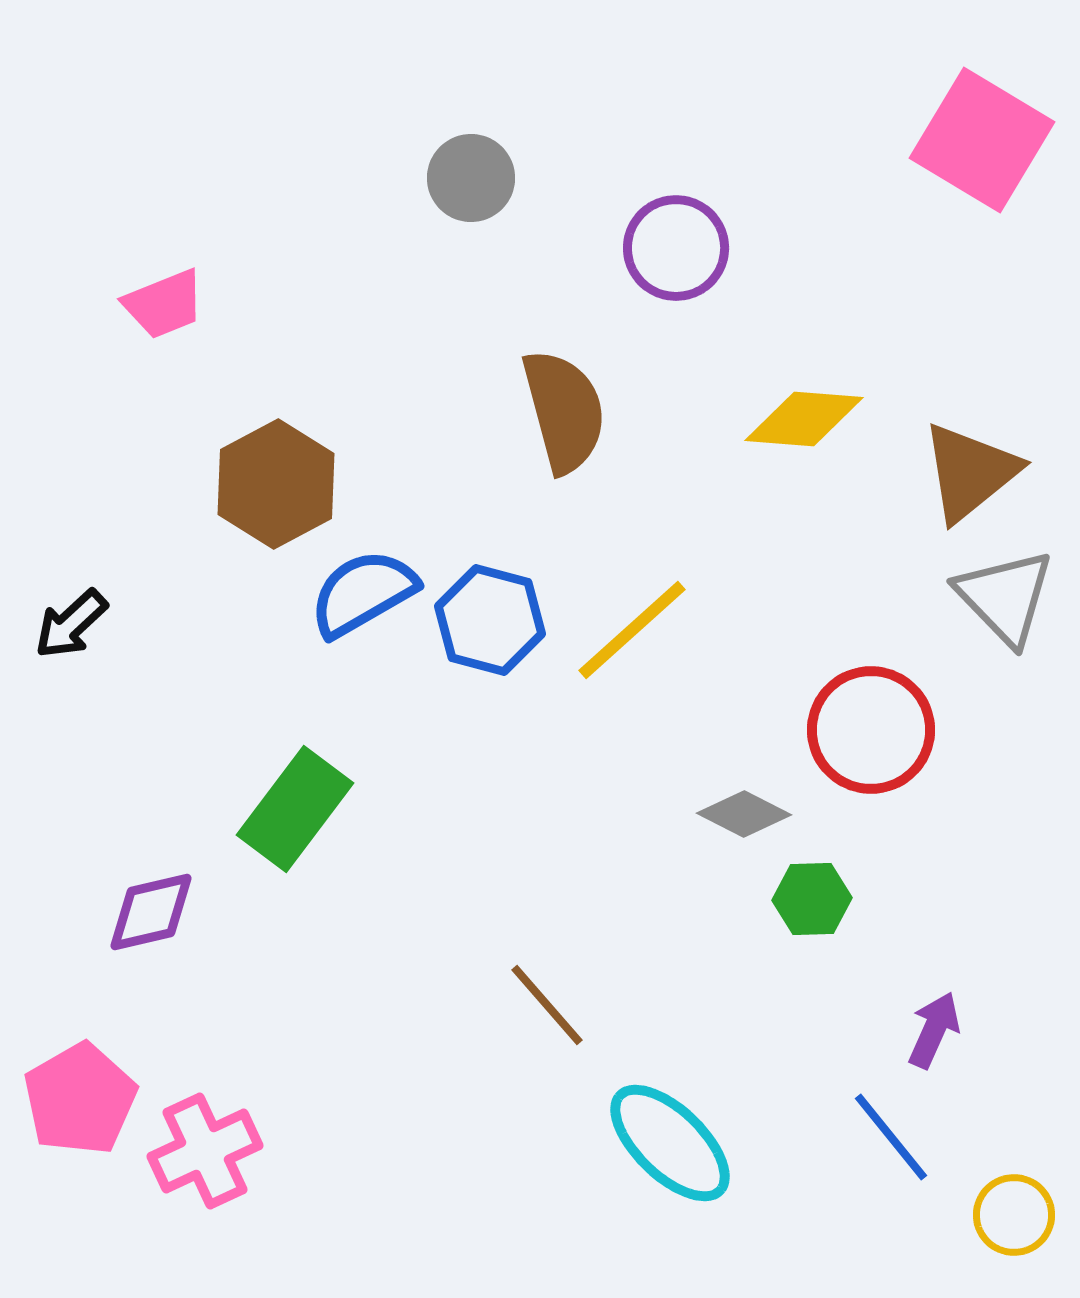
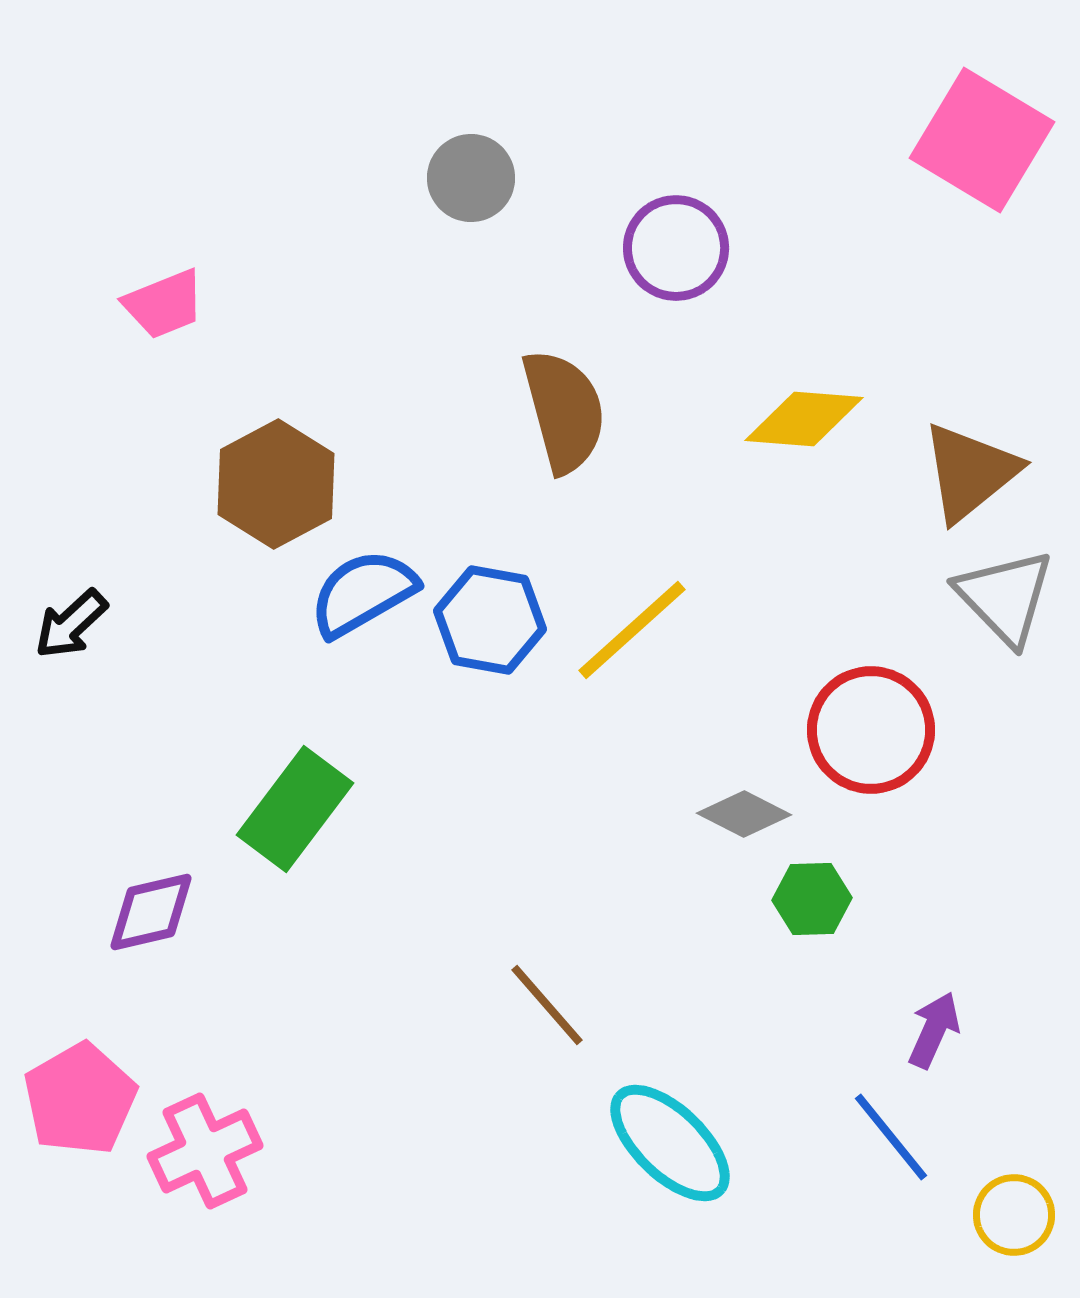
blue hexagon: rotated 5 degrees counterclockwise
